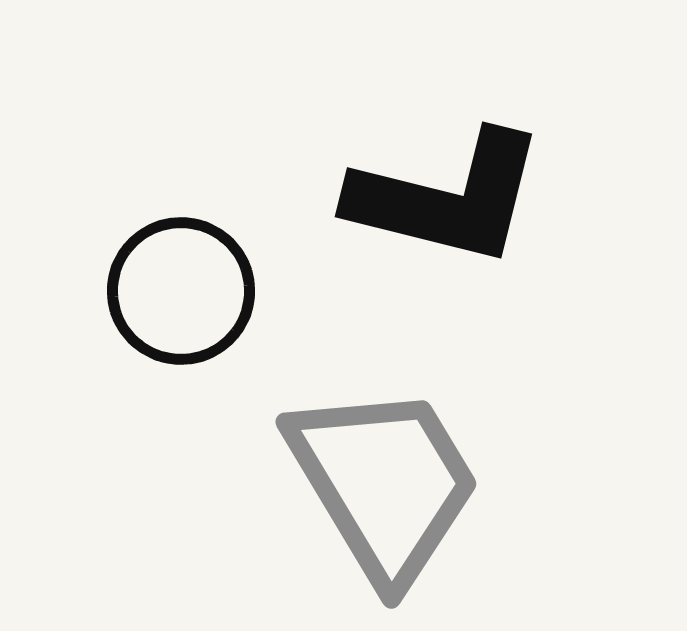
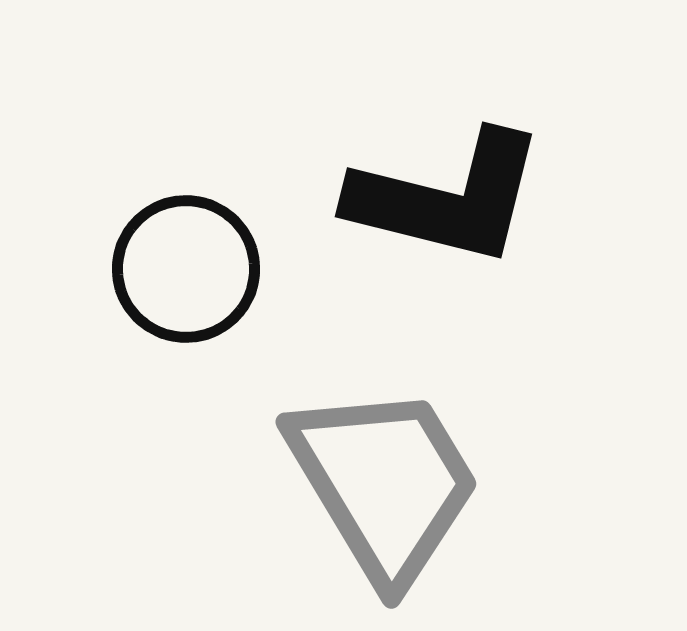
black circle: moved 5 px right, 22 px up
